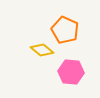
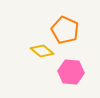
yellow diamond: moved 1 px down
